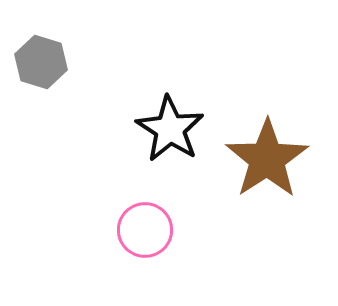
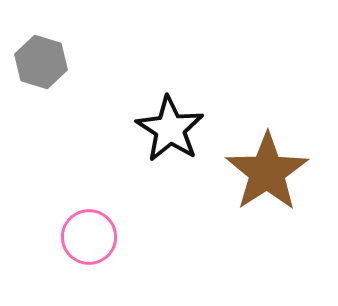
brown star: moved 13 px down
pink circle: moved 56 px left, 7 px down
